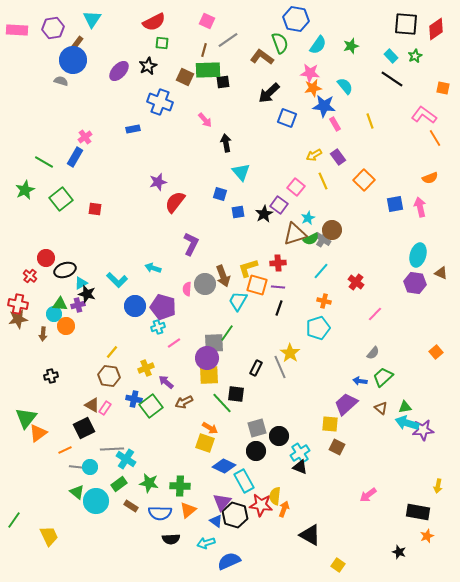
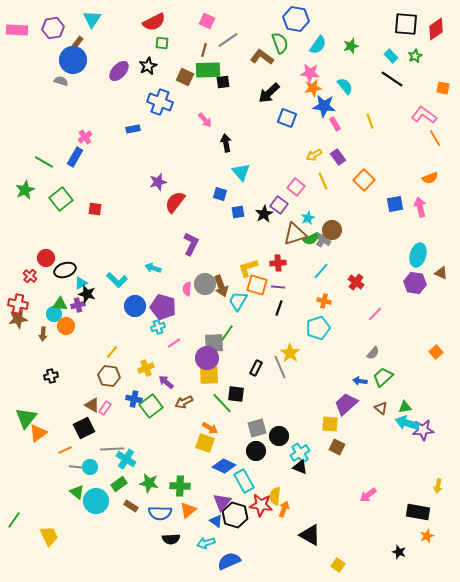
brown arrow at (223, 276): moved 2 px left, 10 px down
